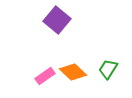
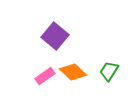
purple square: moved 2 px left, 16 px down
green trapezoid: moved 1 px right, 2 px down
